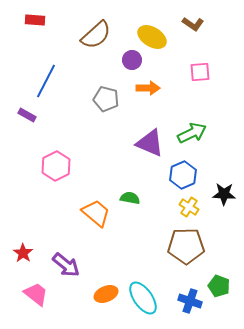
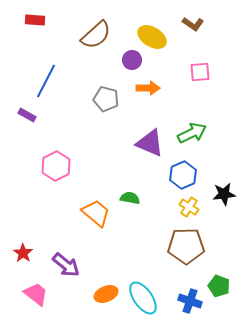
black star: rotated 10 degrees counterclockwise
